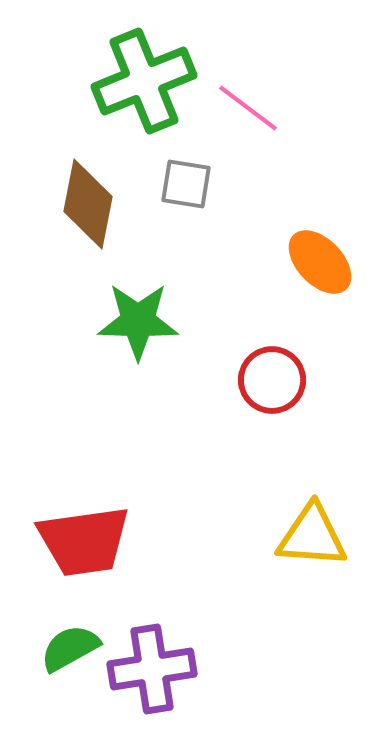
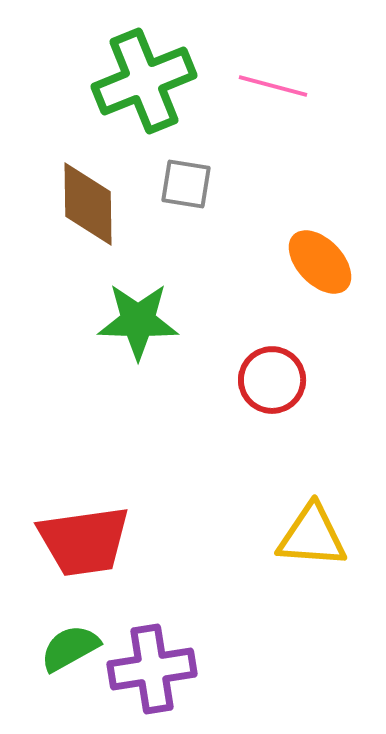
pink line: moved 25 px right, 22 px up; rotated 22 degrees counterclockwise
brown diamond: rotated 12 degrees counterclockwise
